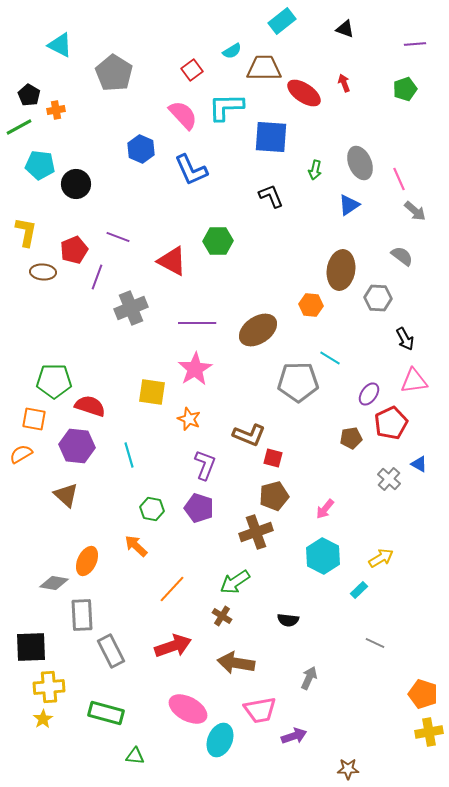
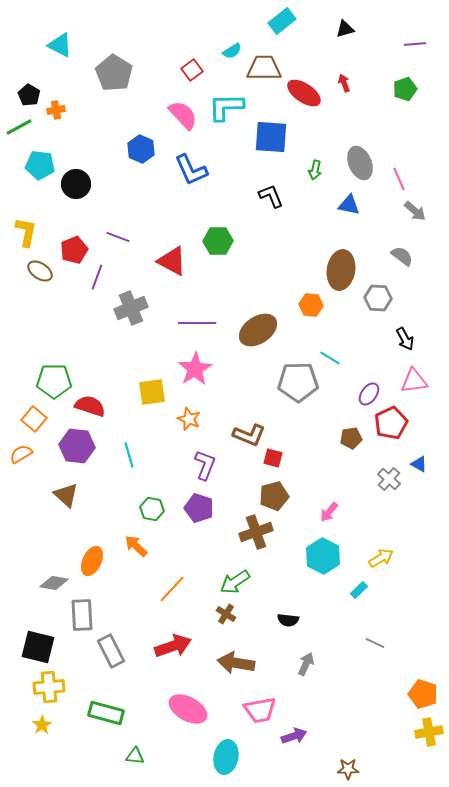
black triangle at (345, 29): rotated 36 degrees counterclockwise
blue triangle at (349, 205): rotated 45 degrees clockwise
brown ellipse at (43, 272): moved 3 px left, 1 px up; rotated 30 degrees clockwise
yellow square at (152, 392): rotated 16 degrees counterclockwise
orange square at (34, 419): rotated 30 degrees clockwise
pink arrow at (325, 509): moved 4 px right, 3 px down
orange ellipse at (87, 561): moved 5 px right
brown cross at (222, 616): moved 4 px right, 2 px up
black square at (31, 647): moved 7 px right; rotated 16 degrees clockwise
gray arrow at (309, 678): moved 3 px left, 14 px up
yellow star at (43, 719): moved 1 px left, 6 px down
cyan ellipse at (220, 740): moved 6 px right, 17 px down; rotated 12 degrees counterclockwise
